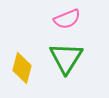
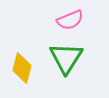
pink semicircle: moved 3 px right, 1 px down
